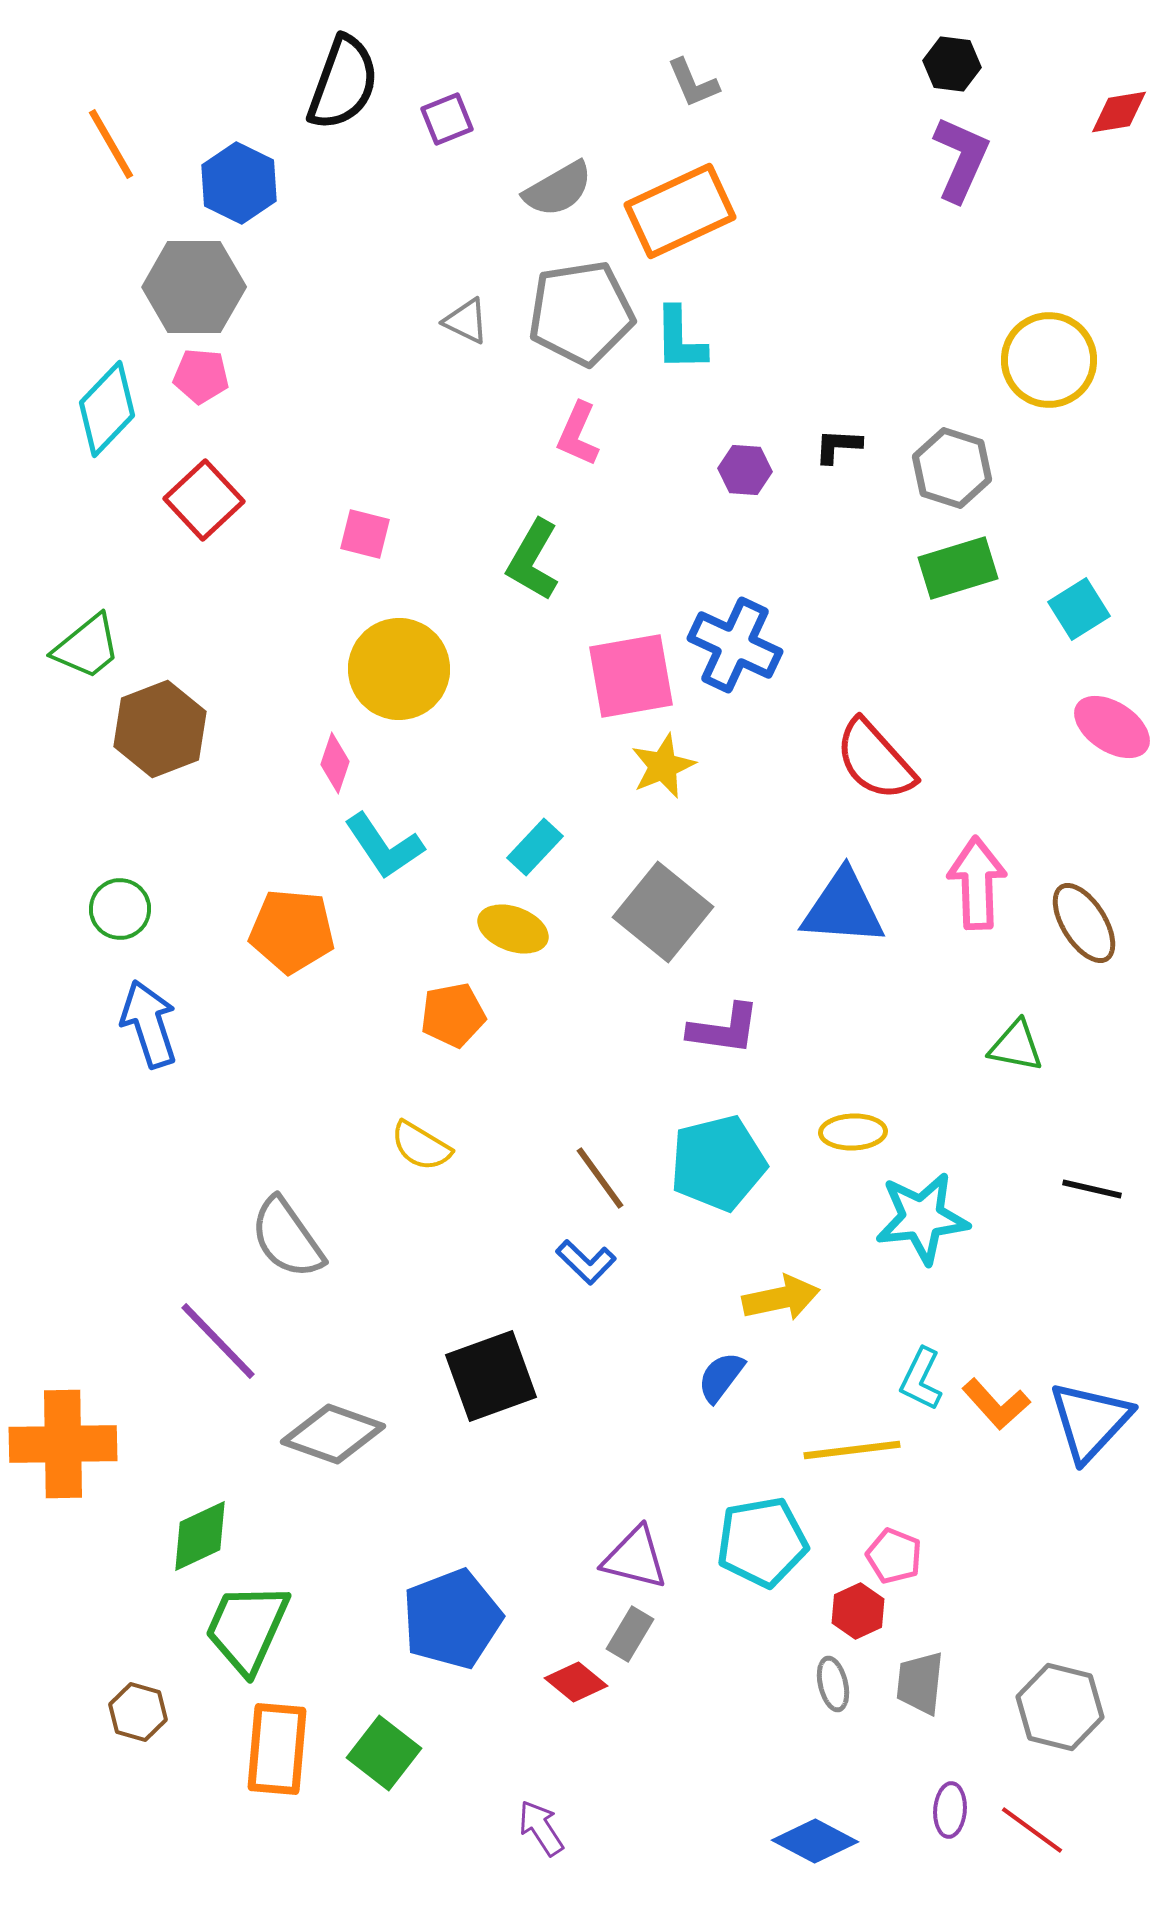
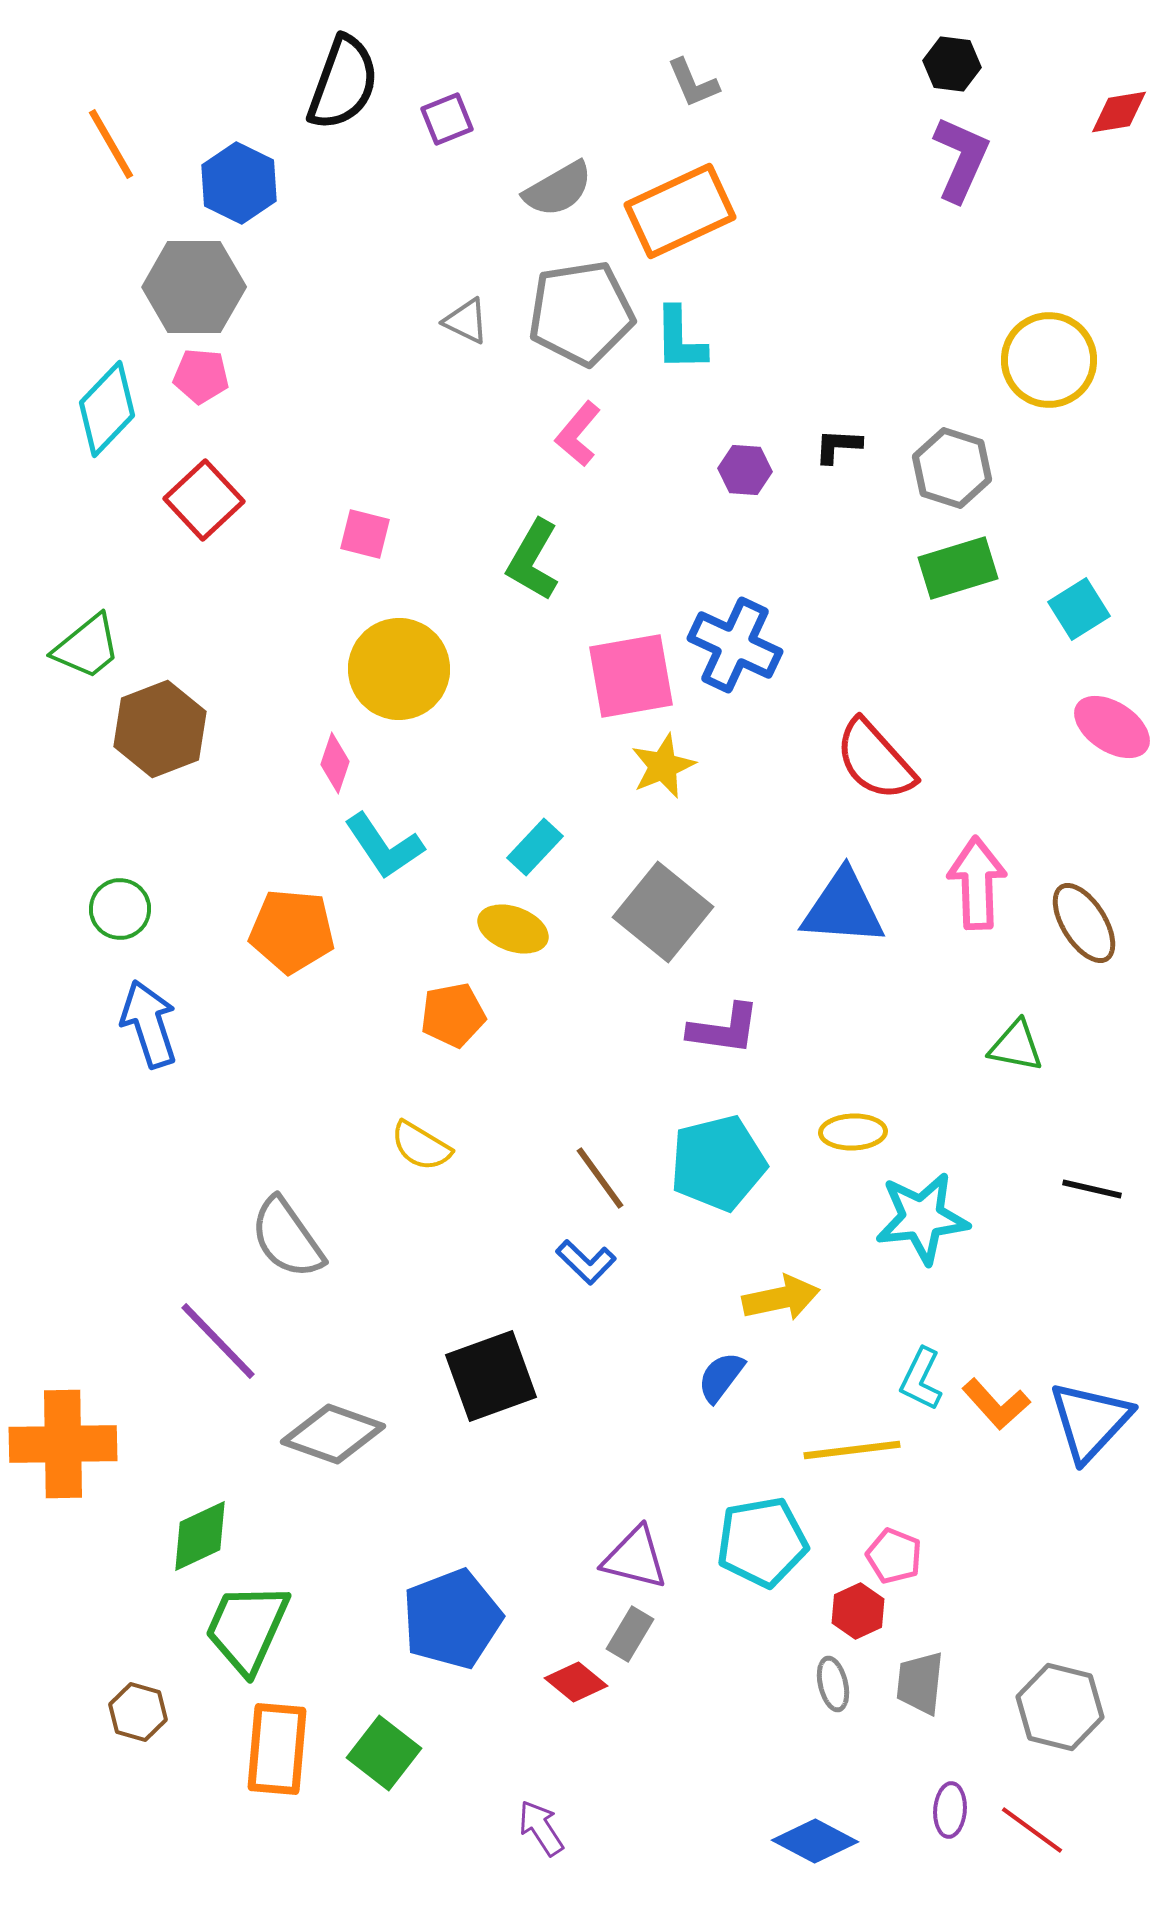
pink L-shape at (578, 434): rotated 16 degrees clockwise
